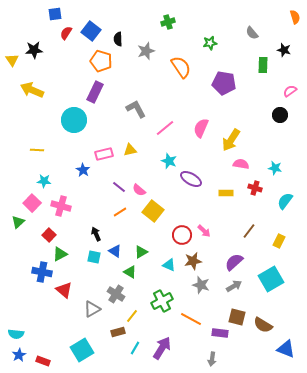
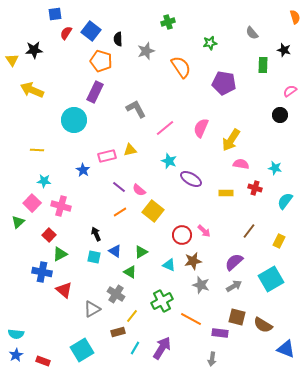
pink rectangle at (104, 154): moved 3 px right, 2 px down
blue star at (19, 355): moved 3 px left
